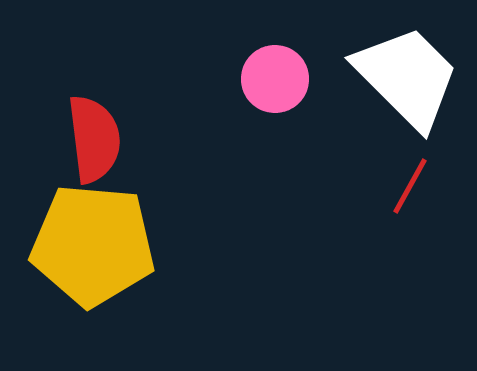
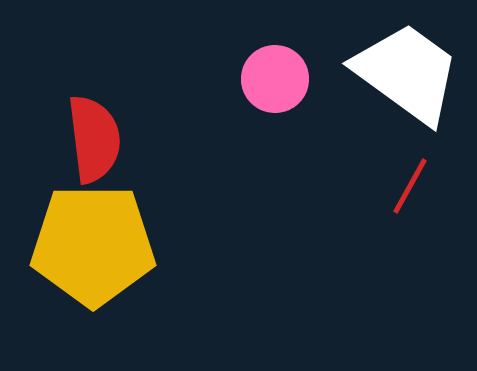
white trapezoid: moved 4 px up; rotated 9 degrees counterclockwise
yellow pentagon: rotated 5 degrees counterclockwise
